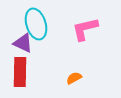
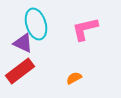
red rectangle: moved 1 px up; rotated 52 degrees clockwise
